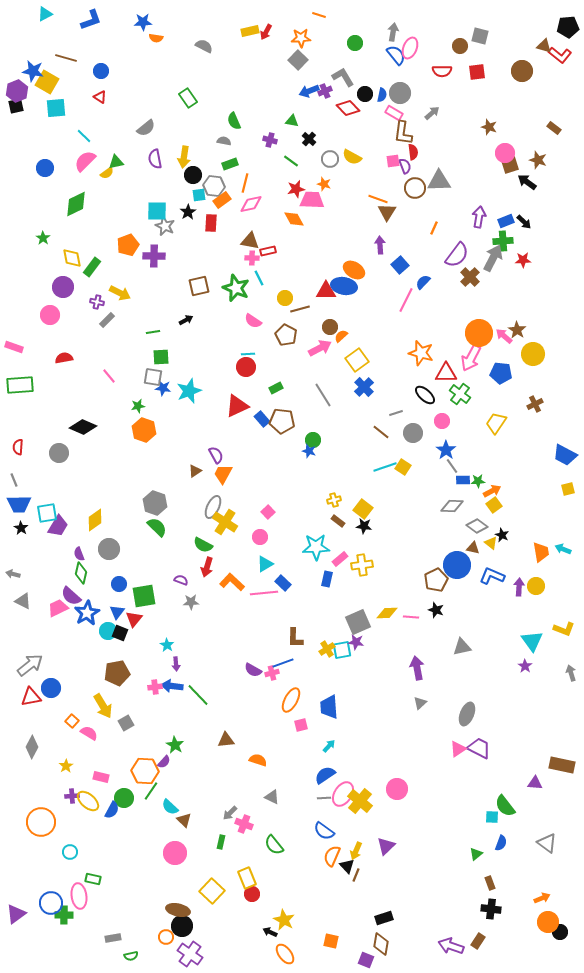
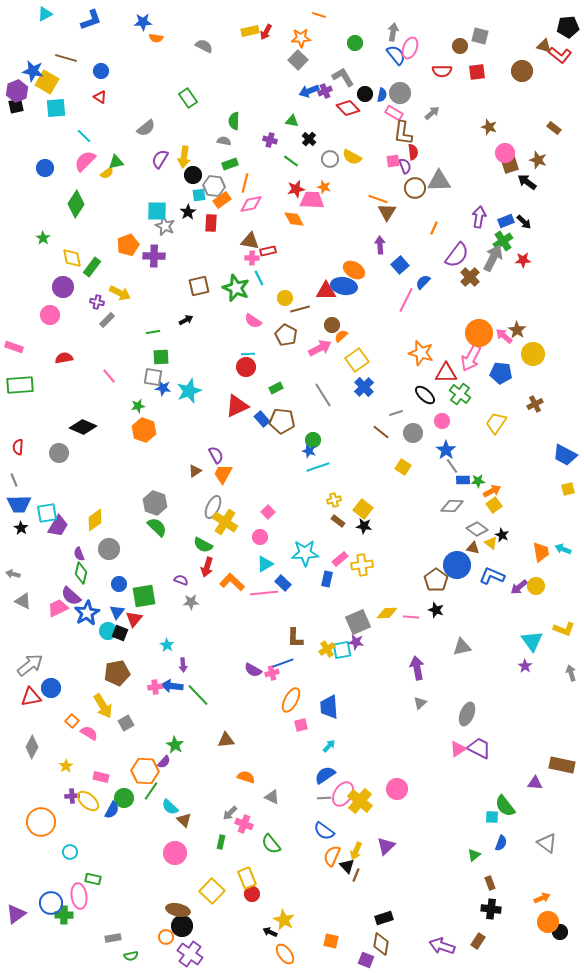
green semicircle at (234, 121): rotated 24 degrees clockwise
purple semicircle at (155, 159): moved 5 px right; rotated 42 degrees clockwise
orange star at (324, 184): moved 3 px down
green diamond at (76, 204): rotated 32 degrees counterclockwise
green cross at (503, 241): rotated 30 degrees counterclockwise
brown circle at (330, 327): moved 2 px right, 2 px up
cyan line at (385, 467): moved 67 px left
gray diamond at (477, 526): moved 3 px down
cyan star at (316, 547): moved 11 px left, 6 px down
brown pentagon at (436, 580): rotated 10 degrees counterclockwise
purple arrow at (519, 587): rotated 132 degrees counterclockwise
purple arrow at (176, 664): moved 7 px right, 1 px down
orange semicircle at (258, 760): moved 12 px left, 17 px down
green semicircle at (274, 845): moved 3 px left, 1 px up
green triangle at (476, 854): moved 2 px left, 1 px down
purple arrow at (451, 946): moved 9 px left
